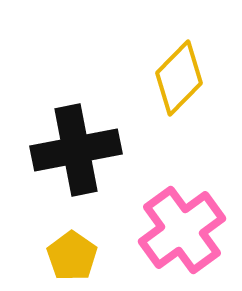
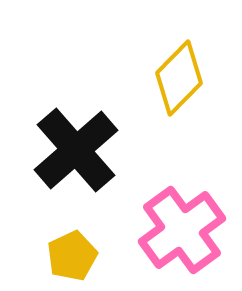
black cross: rotated 30 degrees counterclockwise
yellow pentagon: rotated 12 degrees clockwise
